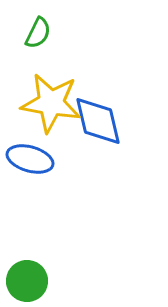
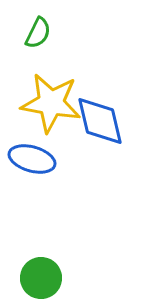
blue diamond: moved 2 px right
blue ellipse: moved 2 px right
green circle: moved 14 px right, 3 px up
